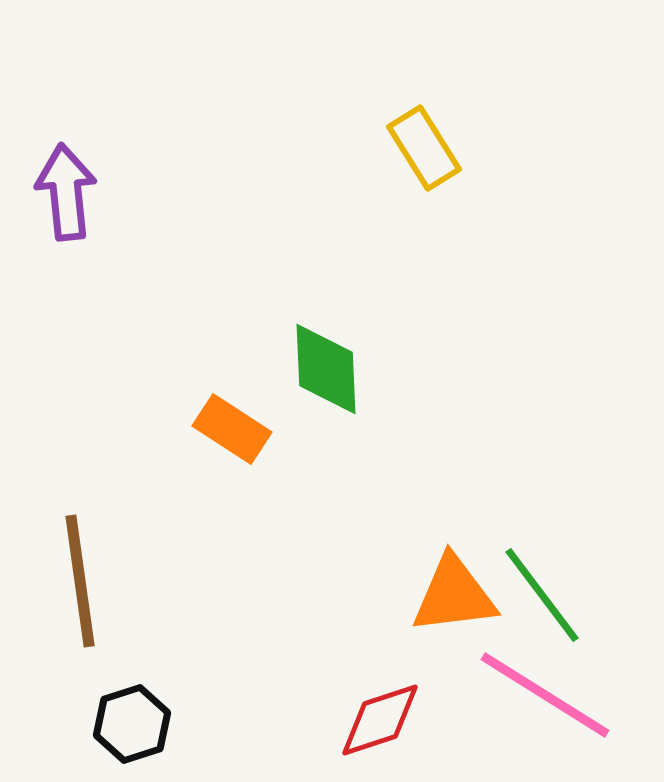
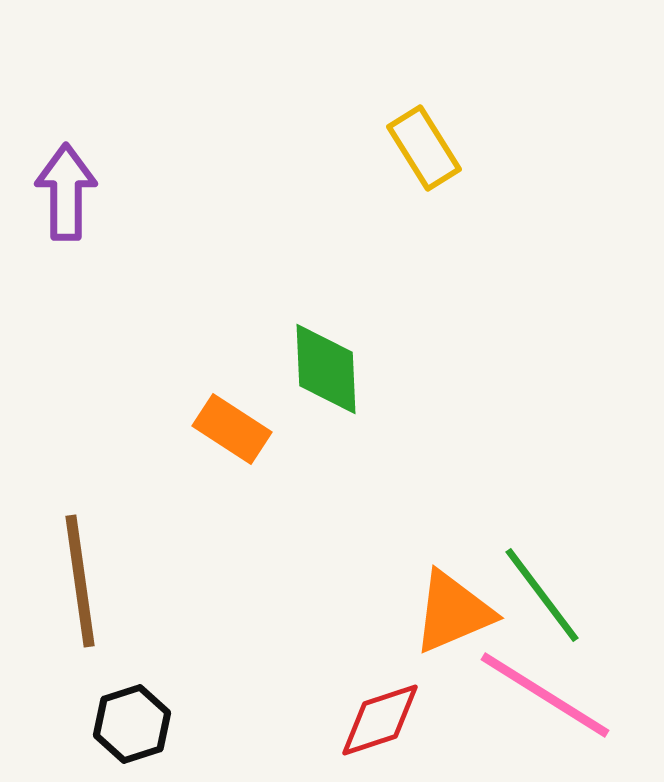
purple arrow: rotated 6 degrees clockwise
orange triangle: moved 1 px left, 17 px down; rotated 16 degrees counterclockwise
